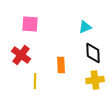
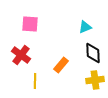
orange rectangle: rotated 42 degrees clockwise
